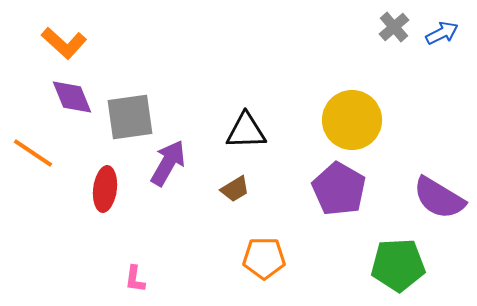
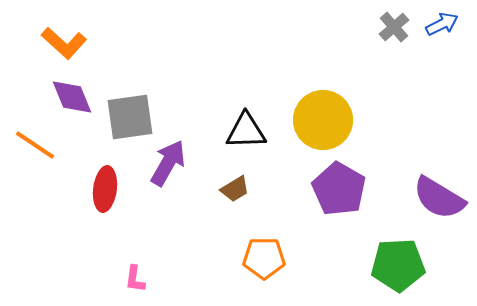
blue arrow: moved 9 px up
yellow circle: moved 29 px left
orange line: moved 2 px right, 8 px up
